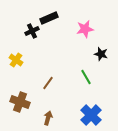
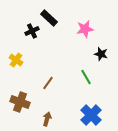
black rectangle: rotated 66 degrees clockwise
brown arrow: moved 1 px left, 1 px down
